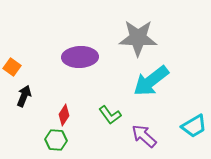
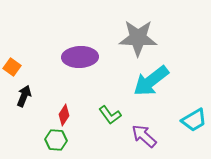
cyan trapezoid: moved 6 px up
